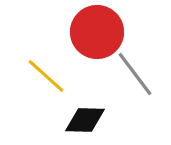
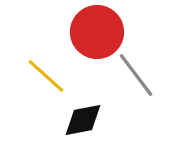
gray line: moved 1 px right, 1 px down
black diamond: moved 2 px left; rotated 12 degrees counterclockwise
